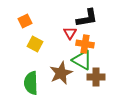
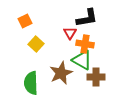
yellow square: moved 1 px right; rotated 14 degrees clockwise
